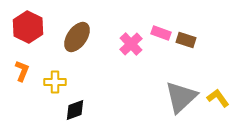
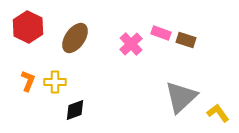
brown ellipse: moved 2 px left, 1 px down
orange L-shape: moved 6 px right, 10 px down
yellow L-shape: moved 15 px down
